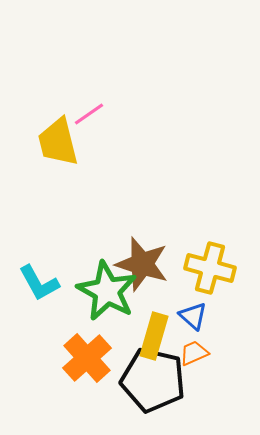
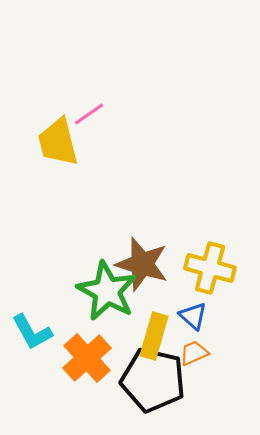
cyan L-shape: moved 7 px left, 49 px down
